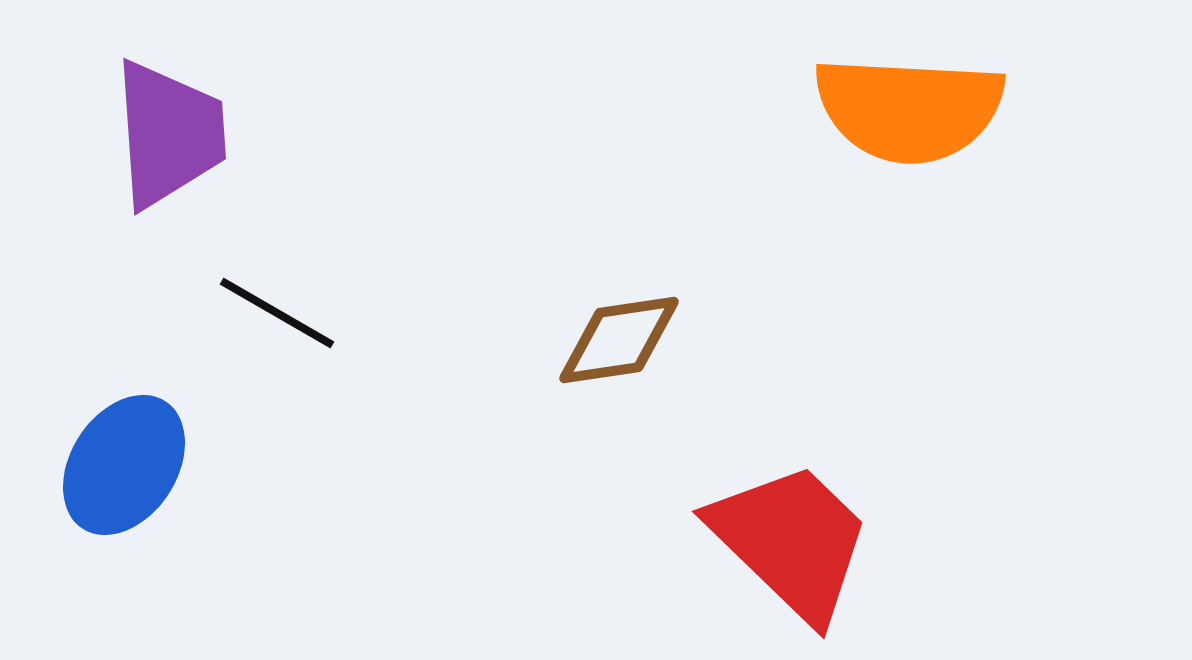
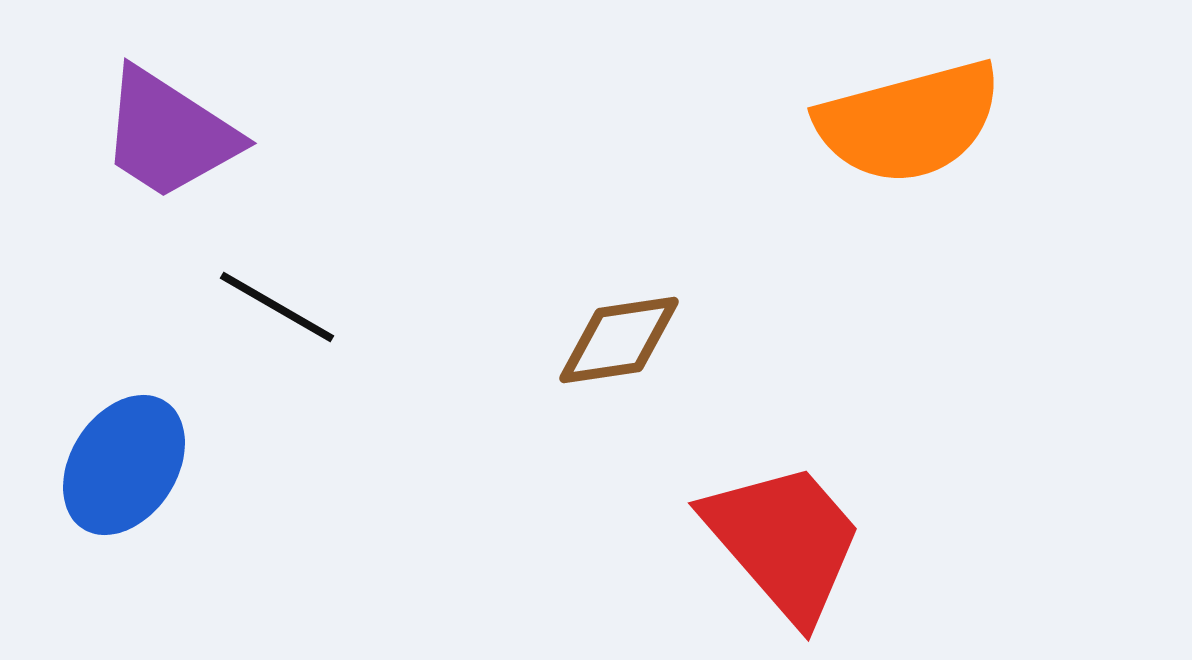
orange semicircle: moved 13 px down; rotated 18 degrees counterclockwise
purple trapezoid: rotated 127 degrees clockwise
black line: moved 6 px up
red trapezoid: moved 7 px left; rotated 5 degrees clockwise
